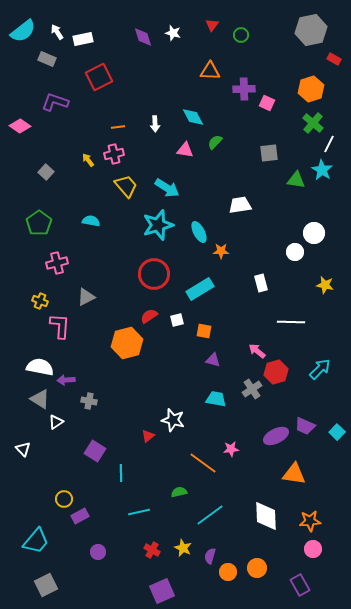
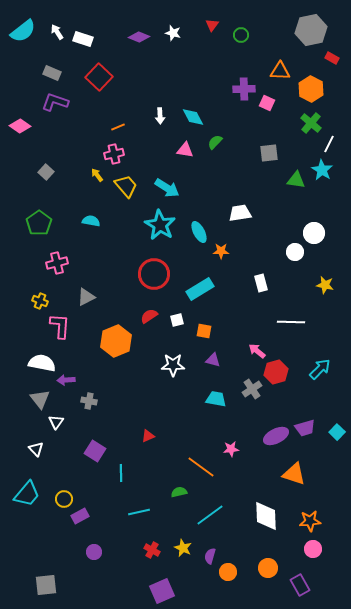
purple diamond at (143, 37): moved 4 px left; rotated 50 degrees counterclockwise
white rectangle at (83, 39): rotated 30 degrees clockwise
gray rectangle at (47, 59): moved 5 px right, 14 px down
red rectangle at (334, 59): moved 2 px left, 1 px up
orange triangle at (210, 71): moved 70 px right
red square at (99, 77): rotated 20 degrees counterclockwise
orange hexagon at (311, 89): rotated 15 degrees counterclockwise
green cross at (313, 123): moved 2 px left
white arrow at (155, 124): moved 5 px right, 8 px up
orange line at (118, 127): rotated 16 degrees counterclockwise
yellow arrow at (88, 160): moved 9 px right, 15 px down
white trapezoid at (240, 205): moved 8 px down
cyan star at (158, 225): moved 2 px right; rotated 24 degrees counterclockwise
orange hexagon at (127, 343): moved 11 px left, 2 px up; rotated 8 degrees counterclockwise
white semicircle at (40, 367): moved 2 px right, 4 px up
gray triangle at (40, 399): rotated 20 degrees clockwise
white star at (173, 420): moved 55 px up; rotated 15 degrees counterclockwise
white triangle at (56, 422): rotated 21 degrees counterclockwise
purple trapezoid at (305, 426): moved 2 px down; rotated 40 degrees counterclockwise
red triangle at (148, 436): rotated 16 degrees clockwise
white triangle at (23, 449): moved 13 px right
orange line at (203, 463): moved 2 px left, 4 px down
orange triangle at (294, 474): rotated 10 degrees clockwise
cyan trapezoid at (36, 541): moved 9 px left, 47 px up
purple circle at (98, 552): moved 4 px left
orange circle at (257, 568): moved 11 px right
gray square at (46, 585): rotated 20 degrees clockwise
